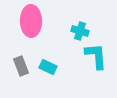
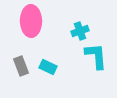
cyan cross: rotated 36 degrees counterclockwise
